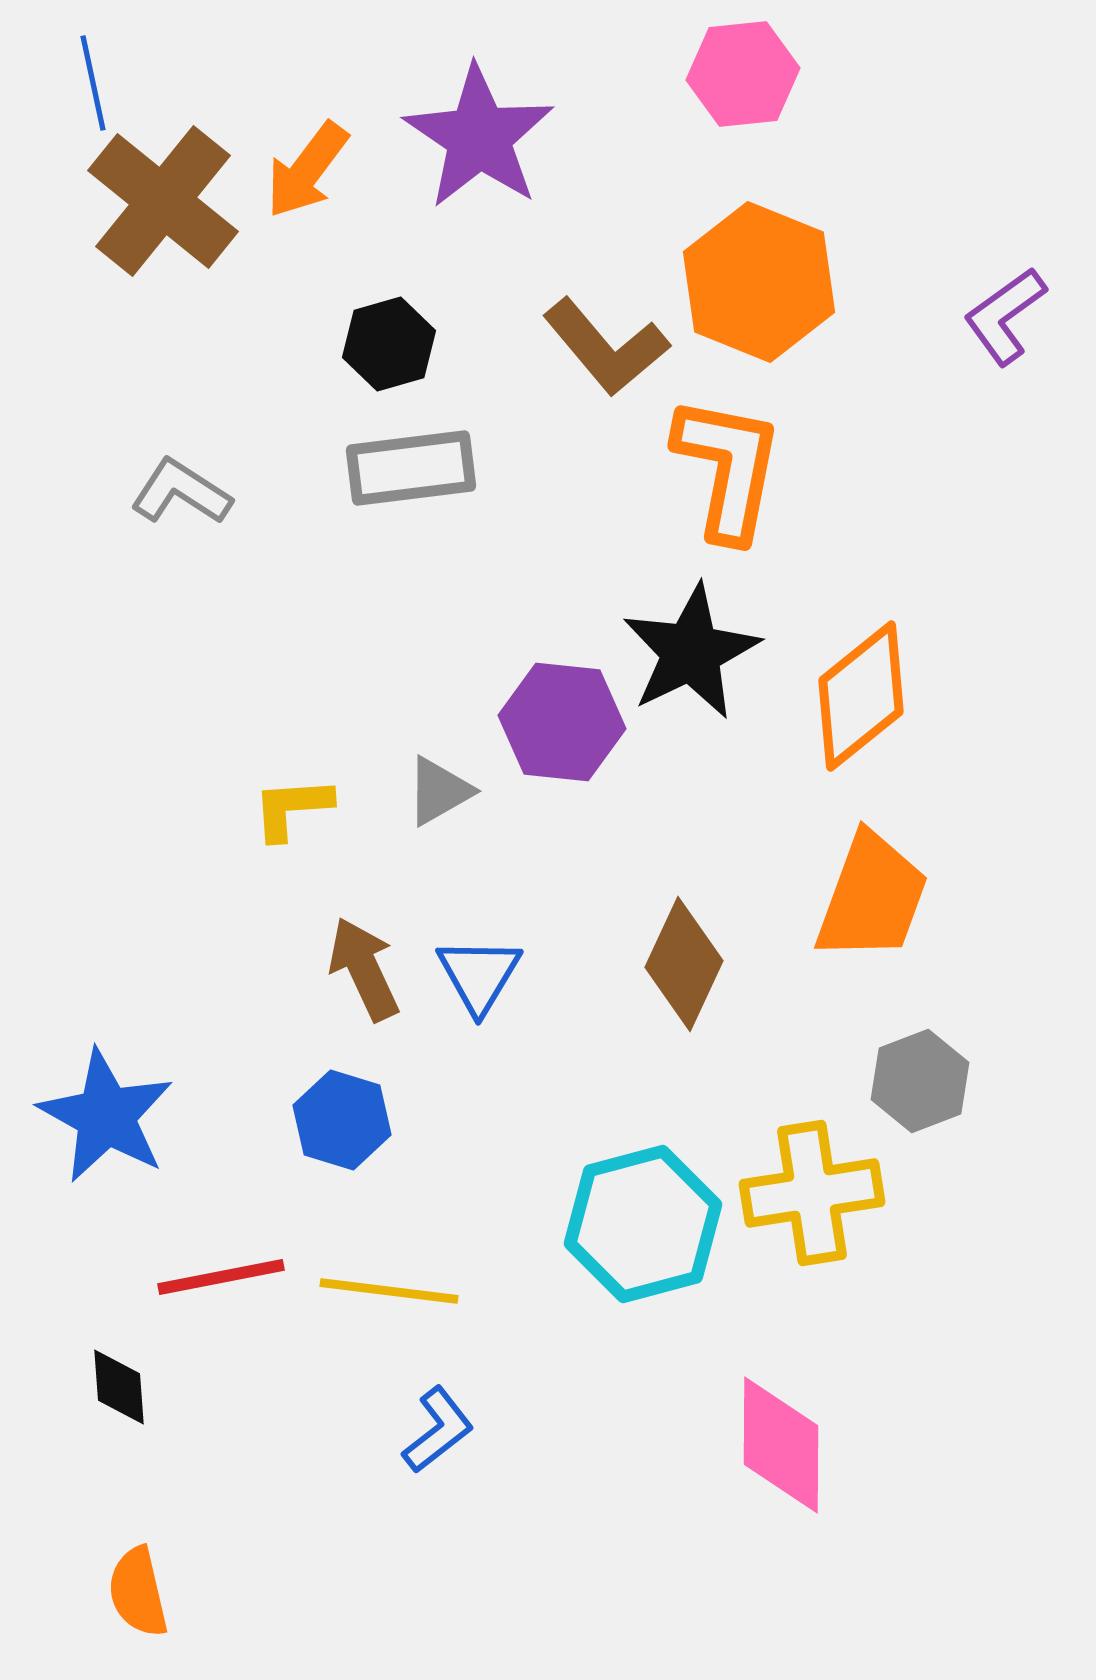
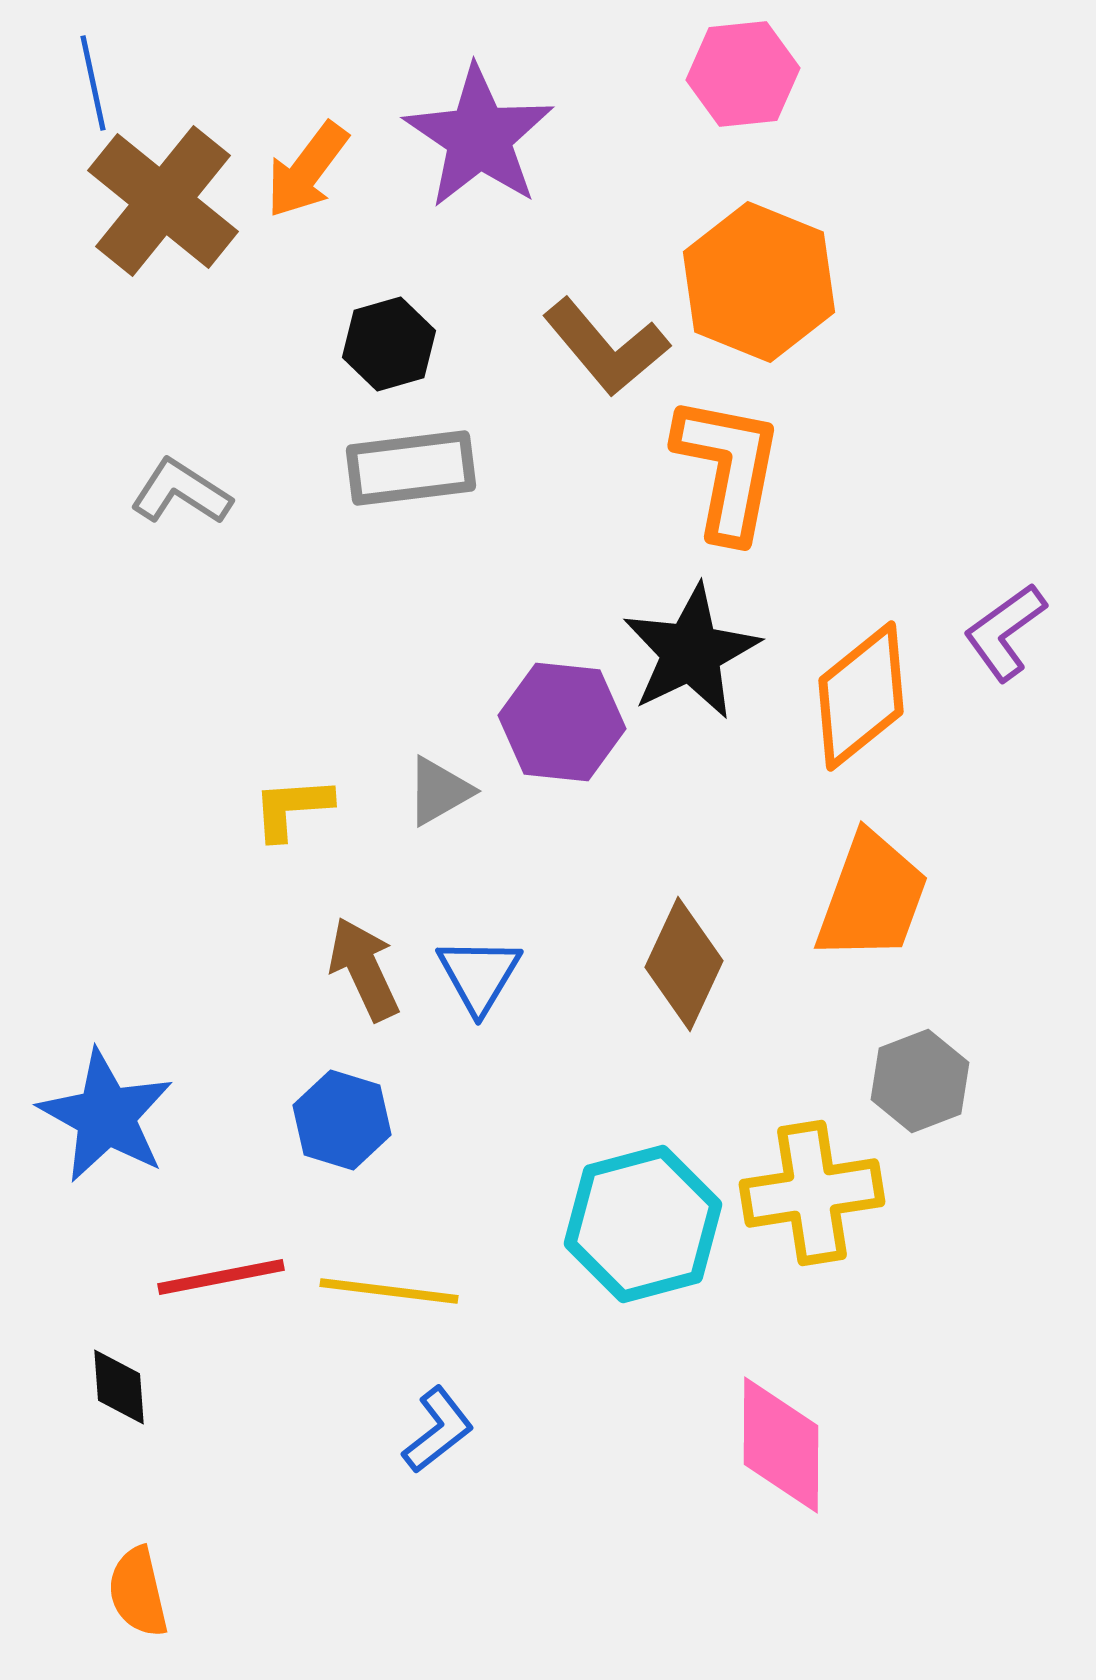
purple L-shape: moved 316 px down
